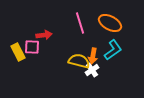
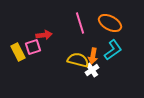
pink square: moved 1 px right; rotated 21 degrees counterclockwise
yellow semicircle: moved 1 px left, 1 px up
